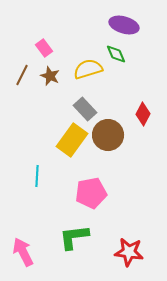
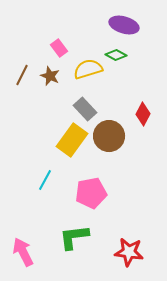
pink rectangle: moved 15 px right
green diamond: moved 1 px down; rotated 40 degrees counterclockwise
brown circle: moved 1 px right, 1 px down
cyan line: moved 8 px right, 4 px down; rotated 25 degrees clockwise
